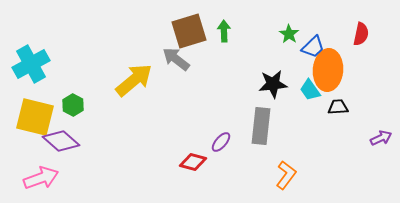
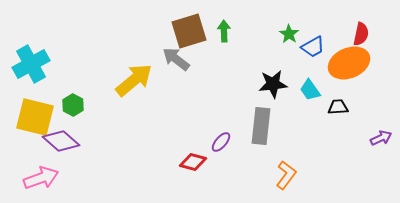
blue trapezoid: rotated 15 degrees clockwise
orange ellipse: moved 21 px right, 7 px up; rotated 63 degrees clockwise
